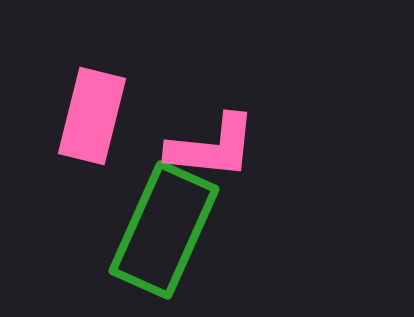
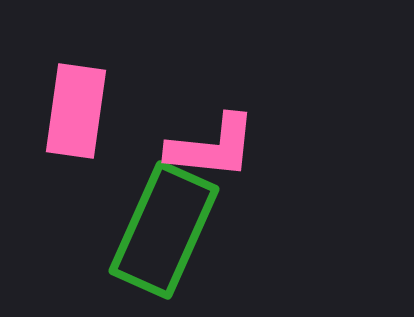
pink rectangle: moved 16 px left, 5 px up; rotated 6 degrees counterclockwise
